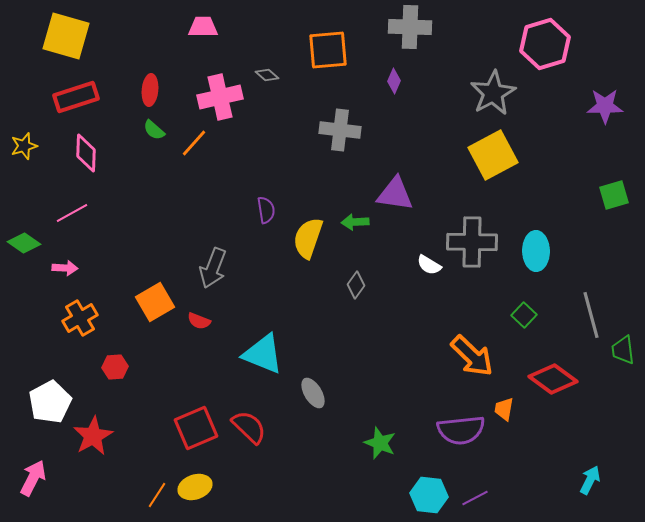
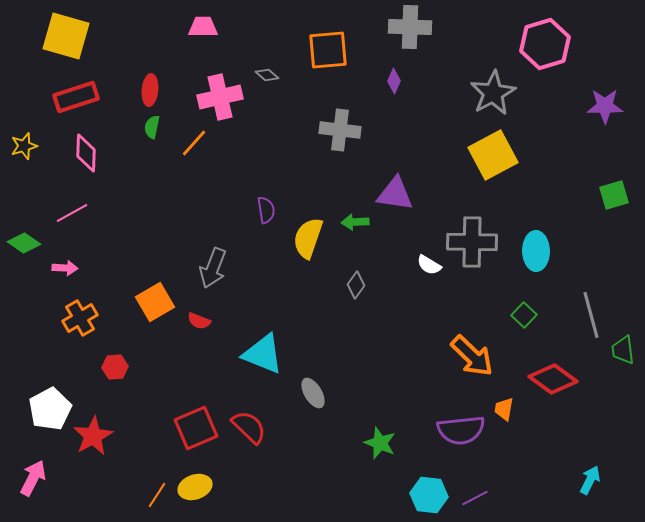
green semicircle at (154, 130): moved 2 px left, 3 px up; rotated 60 degrees clockwise
white pentagon at (50, 402): moved 7 px down
